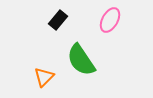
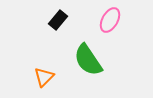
green semicircle: moved 7 px right
